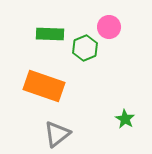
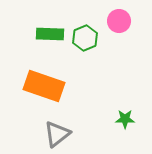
pink circle: moved 10 px right, 6 px up
green hexagon: moved 10 px up
green star: rotated 30 degrees counterclockwise
